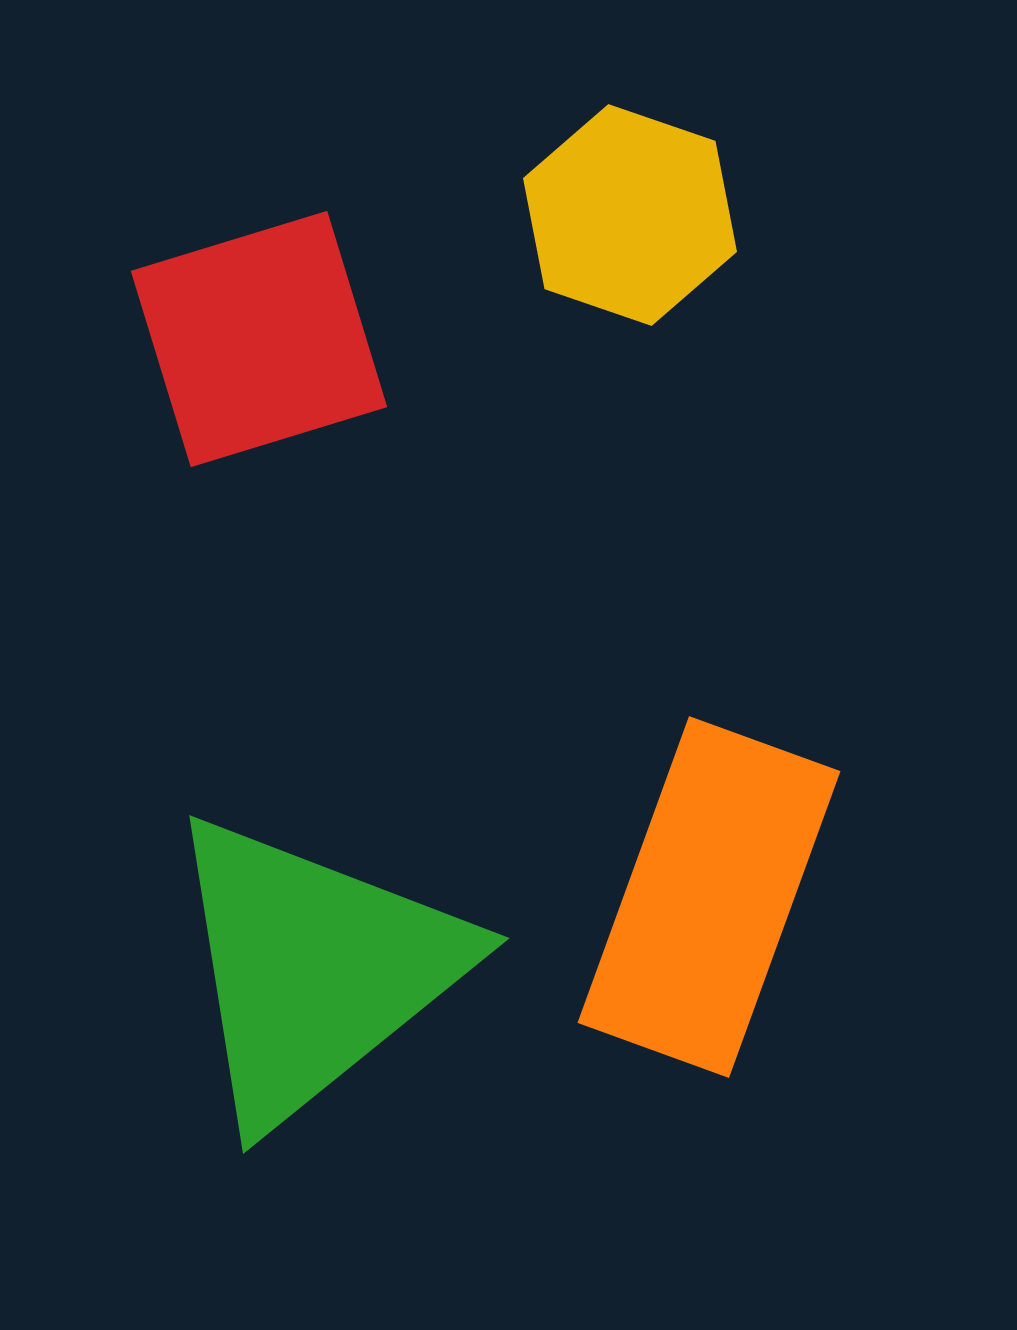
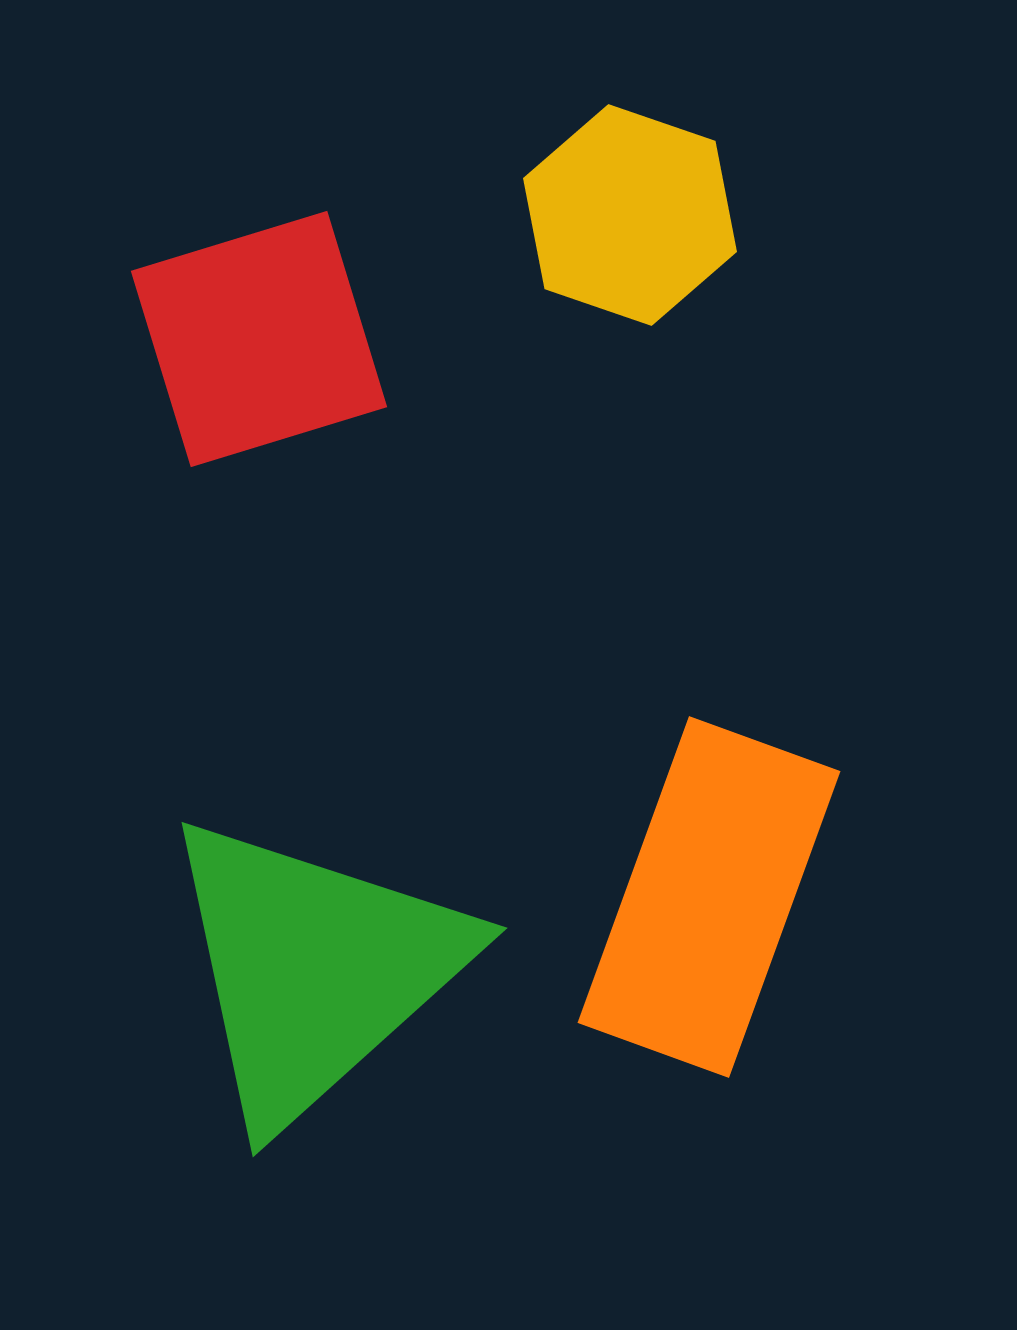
green triangle: rotated 3 degrees counterclockwise
